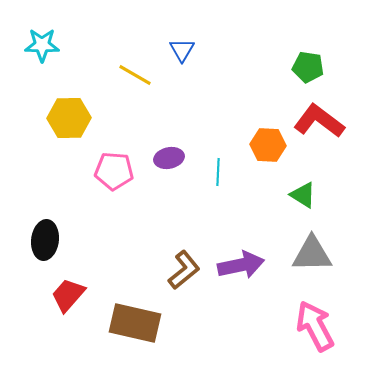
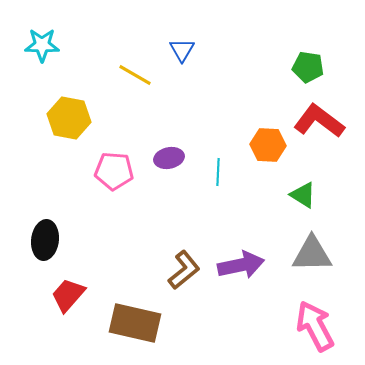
yellow hexagon: rotated 12 degrees clockwise
